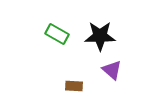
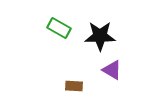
green rectangle: moved 2 px right, 6 px up
purple triangle: rotated 10 degrees counterclockwise
